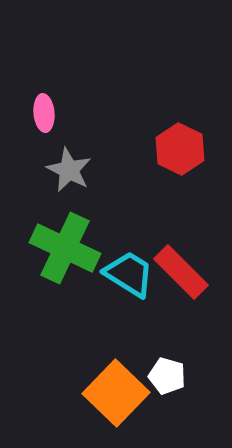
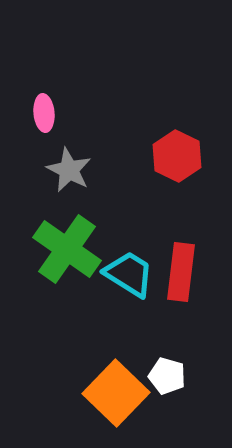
red hexagon: moved 3 px left, 7 px down
green cross: moved 2 px right, 1 px down; rotated 10 degrees clockwise
red rectangle: rotated 52 degrees clockwise
